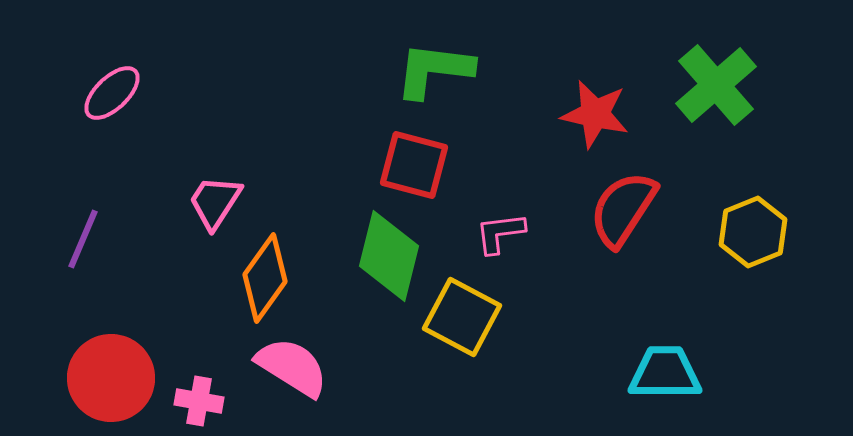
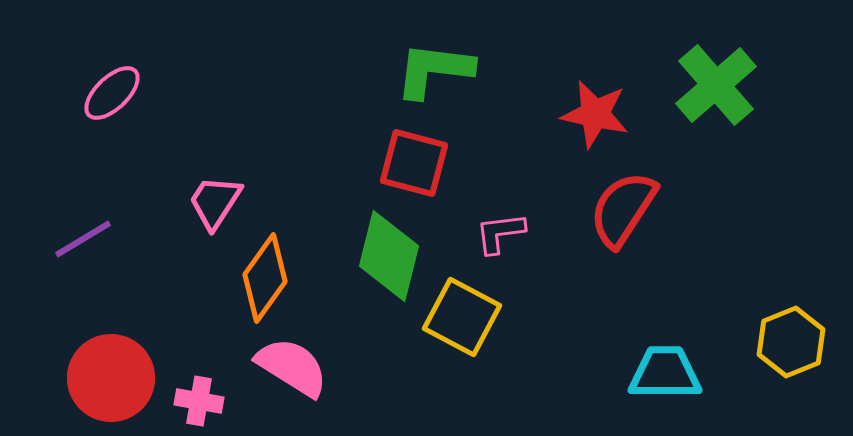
red square: moved 2 px up
yellow hexagon: moved 38 px right, 110 px down
purple line: rotated 36 degrees clockwise
